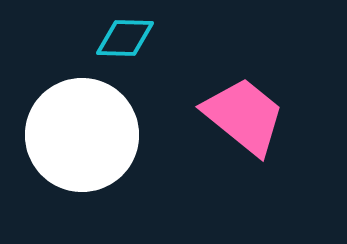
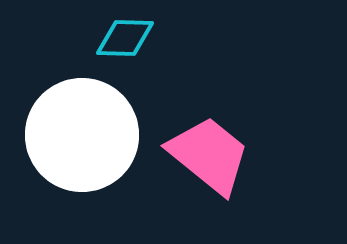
pink trapezoid: moved 35 px left, 39 px down
